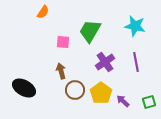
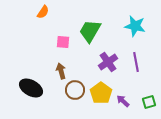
purple cross: moved 3 px right
black ellipse: moved 7 px right
